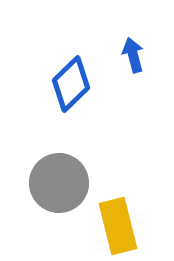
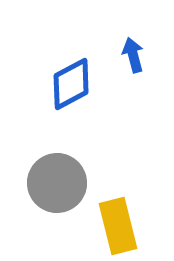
blue diamond: rotated 16 degrees clockwise
gray circle: moved 2 px left
